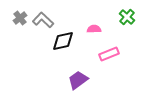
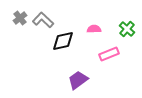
green cross: moved 12 px down
